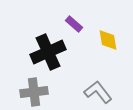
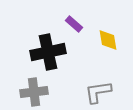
black cross: rotated 12 degrees clockwise
gray L-shape: rotated 60 degrees counterclockwise
